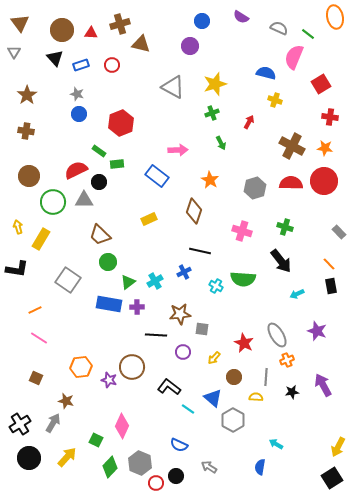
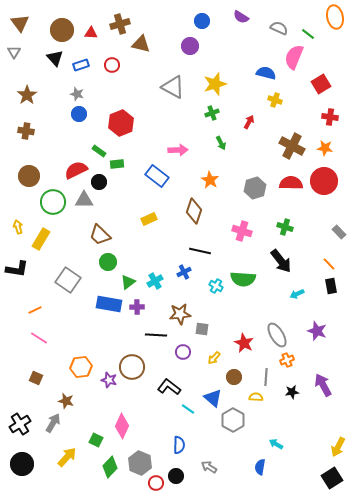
blue semicircle at (179, 445): rotated 114 degrees counterclockwise
black circle at (29, 458): moved 7 px left, 6 px down
